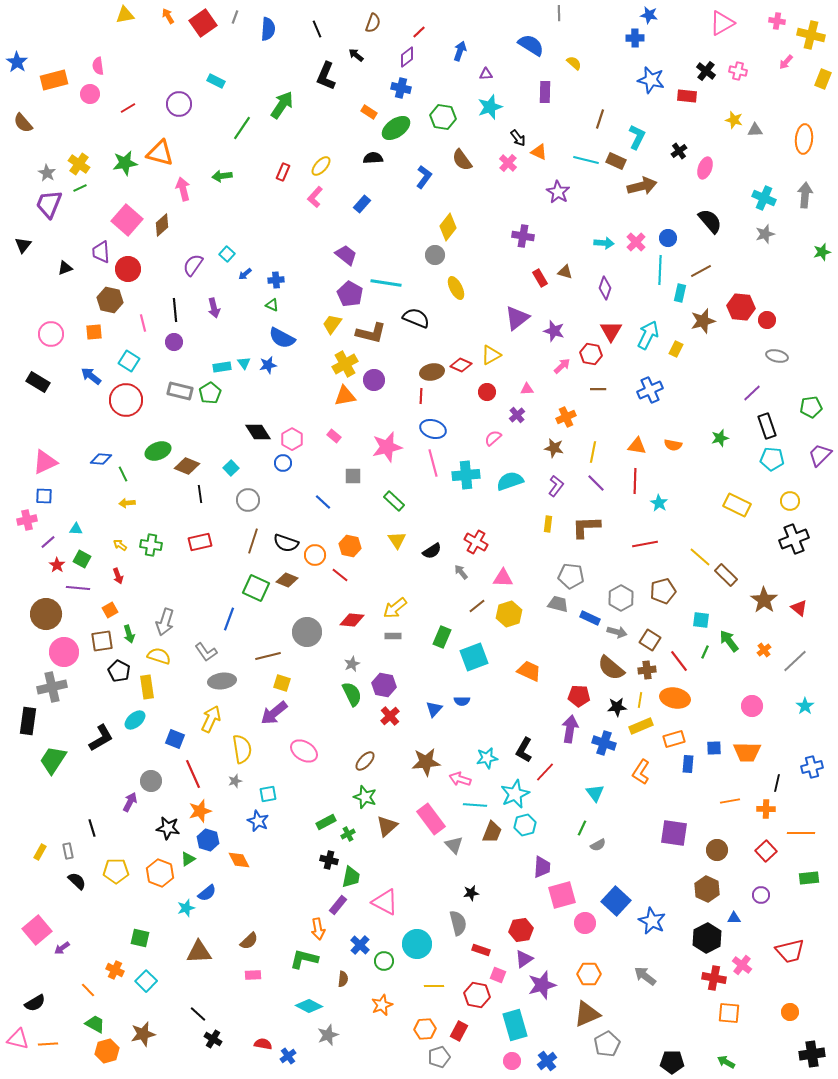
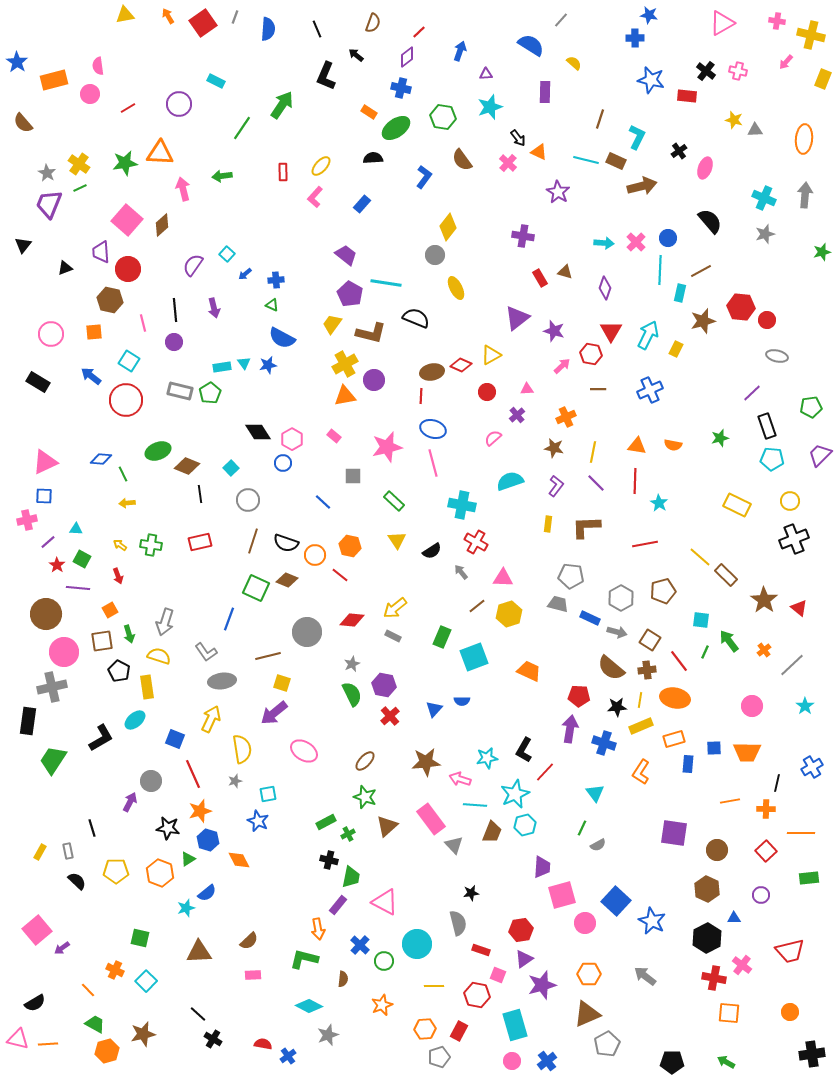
gray line at (559, 13): moved 2 px right, 7 px down; rotated 42 degrees clockwise
orange triangle at (160, 153): rotated 12 degrees counterclockwise
red rectangle at (283, 172): rotated 24 degrees counterclockwise
cyan cross at (466, 475): moved 4 px left, 30 px down; rotated 16 degrees clockwise
gray rectangle at (393, 636): rotated 28 degrees clockwise
gray line at (795, 661): moved 3 px left, 4 px down
blue cross at (812, 767): rotated 15 degrees counterclockwise
